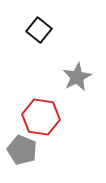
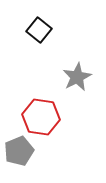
gray pentagon: moved 3 px left, 1 px down; rotated 28 degrees clockwise
